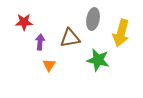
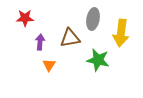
red star: moved 1 px right, 4 px up
yellow arrow: rotated 8 degrees counterclockwise
